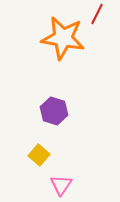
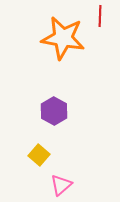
red line: moved 3 px right, 2 px down; rotated 25 degrees counterclockwise
purple hexagon: rotated 12 degrees clockwise
pink triangle: rotated 15 degrees clockwise
